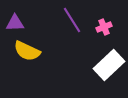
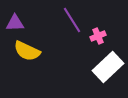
pink cross: moved 6 px left, 9 px down
white rectangle: moved 1 px left, 2 px down
